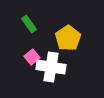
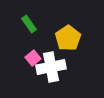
pink square: moved 1 px right, 1 px down
white cross: rotated 20 degrees counterclockwise
